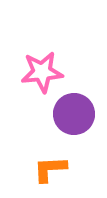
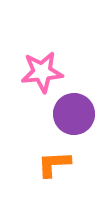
orange L-shape: moved 4 px right, 5 px up
